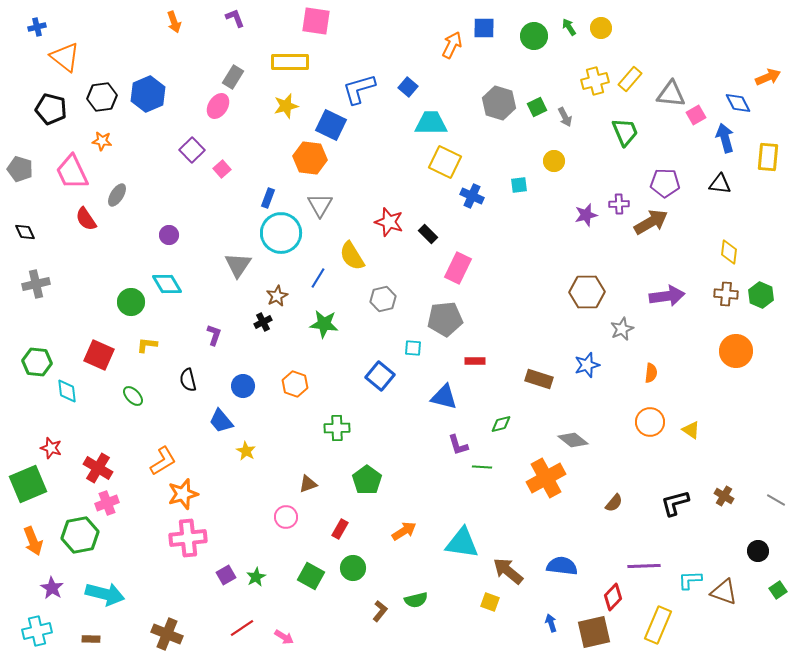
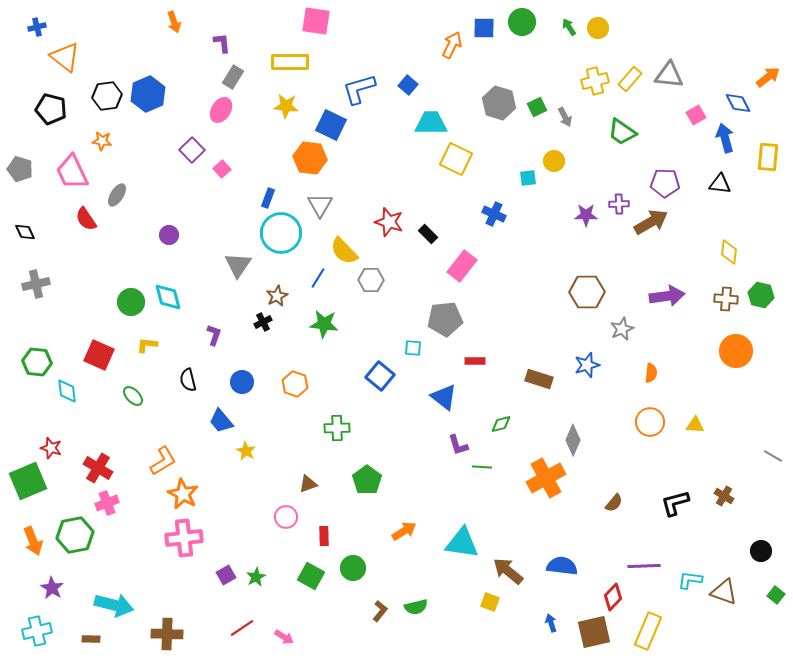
purple L-shape at (235, 18): moved 13 px left, 25 px down; rotated 15 degrees clockwise
yellow circle at (601, 28): moved 3 px left
green circle at (534, 36): moved 12 px left, 14 px up
orange arrow at (768, 77): rotated 15 degrees counterclockwise
blue square at (408, 87): moved 2 px up
gray triangle at (671, 94): moved 2 px left, 19 px up
black hexagon at (102, 97): moved 5 px right, 1 px up
pink ellipse at (218, 106): moved 3 px right, 4 px down
yellow star at (286, 106): rotated 20 degrees clockwise
green trapezoid at (625, 132): moved 3 px left; rotated 148 degrees clockwise
yellow square at (445, 162): moved 11 px right, 3 px up
cyan square at (519, 185): moved 9 px right, 7 px up
blue cross at (472, 196): moved 22 px right, 18 px down
purple star at (586, 215): rotated 15 degrees clockwise
yellow semicircle at (352, 256): moved 8 px left, 5 px up; rotated 12 degrees counterclockwise
pink rectangle at (458, 268): moved 4 px right, 2 px up; rotated 12 degrees clockwise
cyan diamond at (167, 284): moved 1 px right, 13 px down; rotated 16 degrees clockwise
brown cross at (726, 294): moved 5 px down
green hexagon at (761, 295): rotated 10 degrees counterclockwise
gray hexagon at (383, 299): moved 12 px left, 19 px up; rotated 15 degrees clockwise
blue circle at (243, 386): moved 1 px left, 4 px up
blue triangle at (444, 397): rotated 24 degrees clockwise
yellow triangle at (691, 430): moved 4 px right, 5 px up; rotated 30 degrees counterclockwise
gray diamond at (573, 440): rotated 76 degrees clockwise
green square at (28, 484): moved 3 px up
orange star at (183, 494): rotated 28 degrees counterclockwise
gray line at (776, 500): moved 3 px left, 44 px up
red rectangle at (340, 529): moved 16 px left, 7 px down; rotated 30 degrees counterclockwise
green hexagon at (80, 535): moved 5 px left
pink cross at (188, 538): moved 4 px left
black circle at (758, 551): moved 3 px right
cyan L-shape at (690, 580): rotated 10 degrees clockwise
green square at (778, 590): moved 2 px left, 5 px down; rotated 18 degrees counterclockwise
cyan arrow at (105, 594): moved 9 px right, 11 px down
green semicircle at (416, 600): moved 7 px down
yellow rectangle at (658, 625): moved 10 px left, 6 px down
brown cross at (167, 634): rotated 20 degrees counterclockwise
